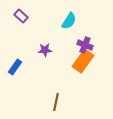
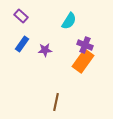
blue rectangle: moved 7 px right, 23 px up
